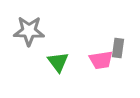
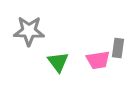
pink trapezoid: moved 3 px left
